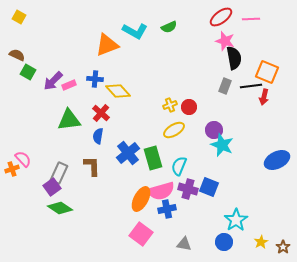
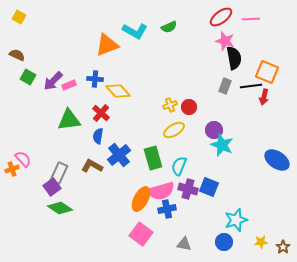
green square at (28, 72): moved 5 px down
blue cross at (128, 153): moved 9 px left, 2 px down
blue ellipse at (277, 160): rotated 60 degrees clockwise
brown L-shape at (92, 166): rotated 60 degrees counterclockwise
cyan star at (236, 220): rotated 15 degrees clockwise
yellow star at (261, 242): rotated 24 degrees clockwise
